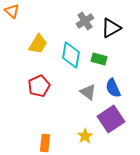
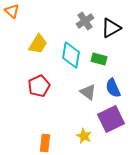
purple square: rotated 8 degrees clockwise
yellow star: moved 1 px left; rotated 14 degrees counterclockwise
